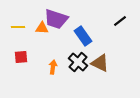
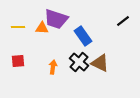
black line: moved 3 px right
red square: moved 3 px left, 4 px down
black cross: moved 1 px right
